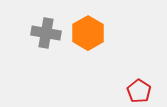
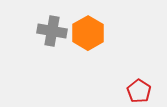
gray cross: moved 6 px right, 2 px up
